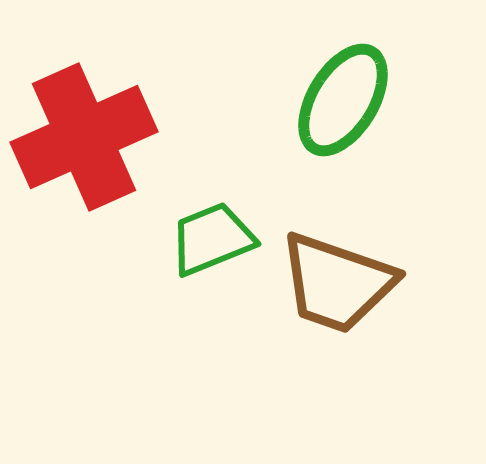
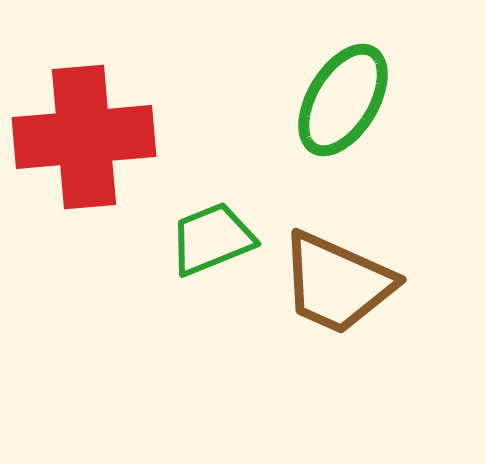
red cross: rotated 19 degrees clockwise
brown trapezoid: rotated 5 degrees clockwise
